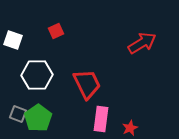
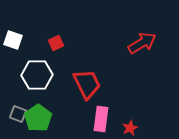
red square: moved 12 px down
